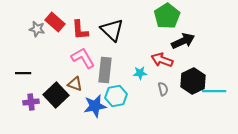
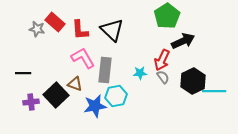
red arrow: rotated 85 degrees counterclockwise
gray semicircle: moved 12 px up; rotated 24 degrees counterclockwise
